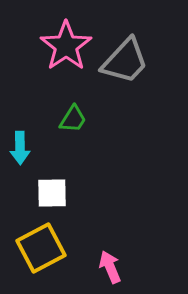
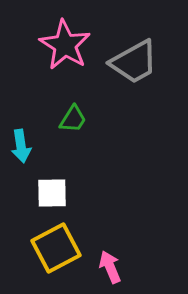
pink star: moved 1 px left, 1 px up; rotated 6 degrees counterclockwise
gray trapezoid: moved 9 px right, 1 px down; rotated 18 degrees clockwise
cyan arrow: moved 1 px right, 2 px up; rotated 8 degrees counterclockwise
yellow square: moved 15 px right
